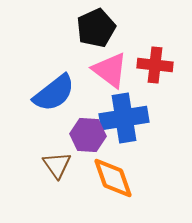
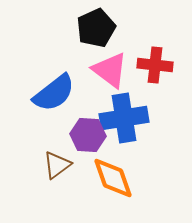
brown triangle: rotated 28 degrees clockwise
